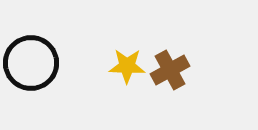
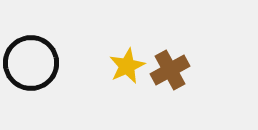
yellow star: rotated 27 degrees counterclockwise
